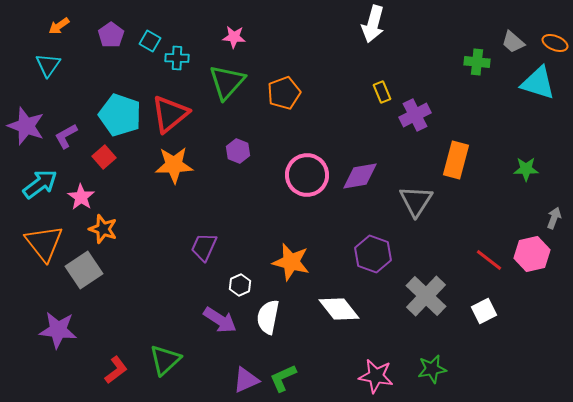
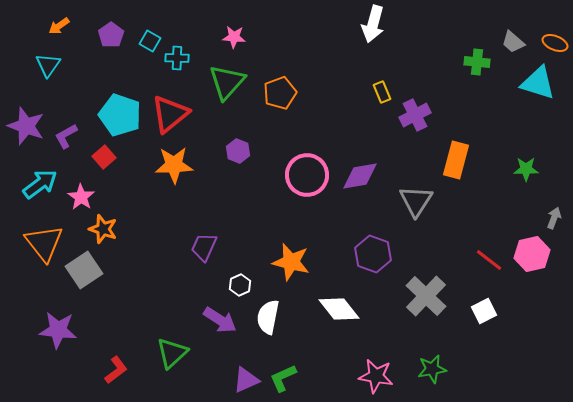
orange pentagon at (284, 93): moved 4 px left
green triangle at (165, 360): moved 7 px right, 7 px up
